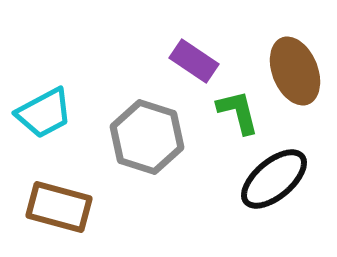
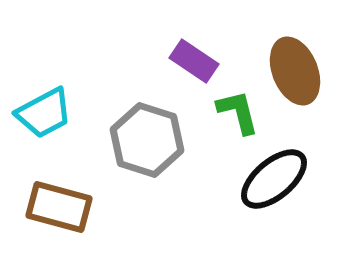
gray hexagon: moved 3 px down
